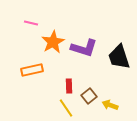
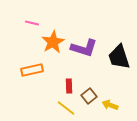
pink line: moved 1 px right
yellow line: rotated 18 degrees counterclockwise
